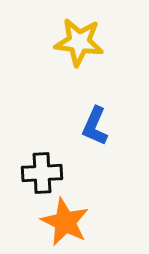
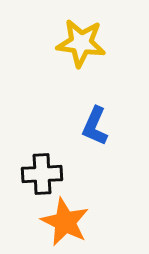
yellow star: moved 2 px right, 1 px down
black cross: moved 1 px down
